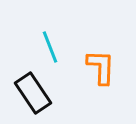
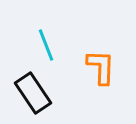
cyan line: moved 4 px left, 2 px up
